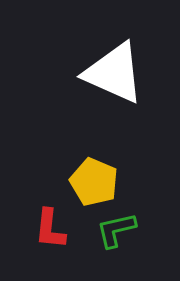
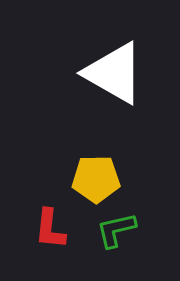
white triangle: rotated 6 degrees clockwise
yellow pentagon: moved 2 px right, 3 px up; rotated 24 degrees counterclockwise
